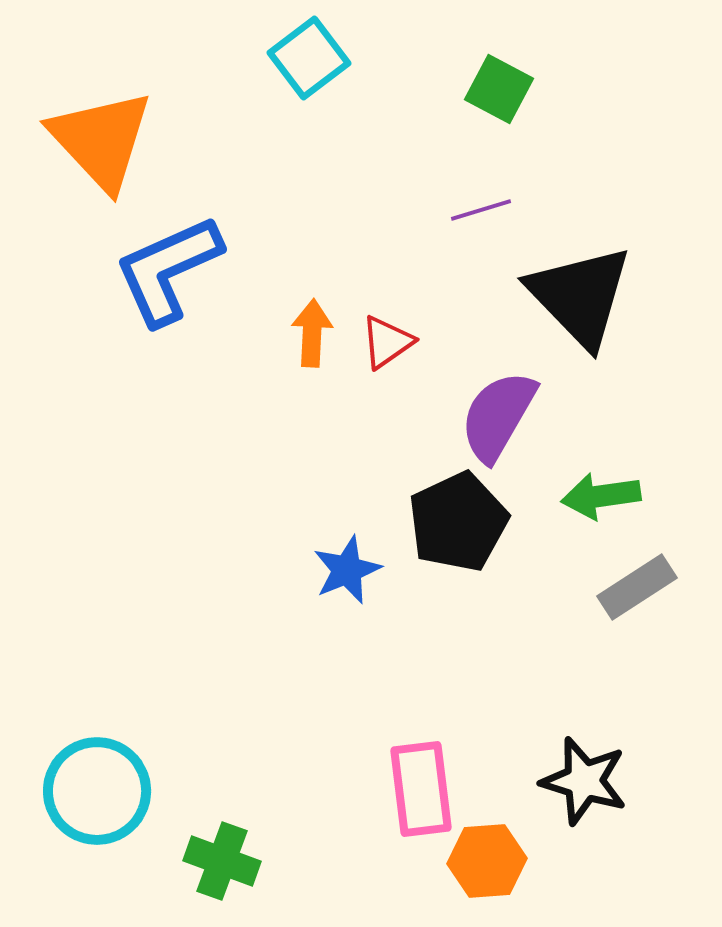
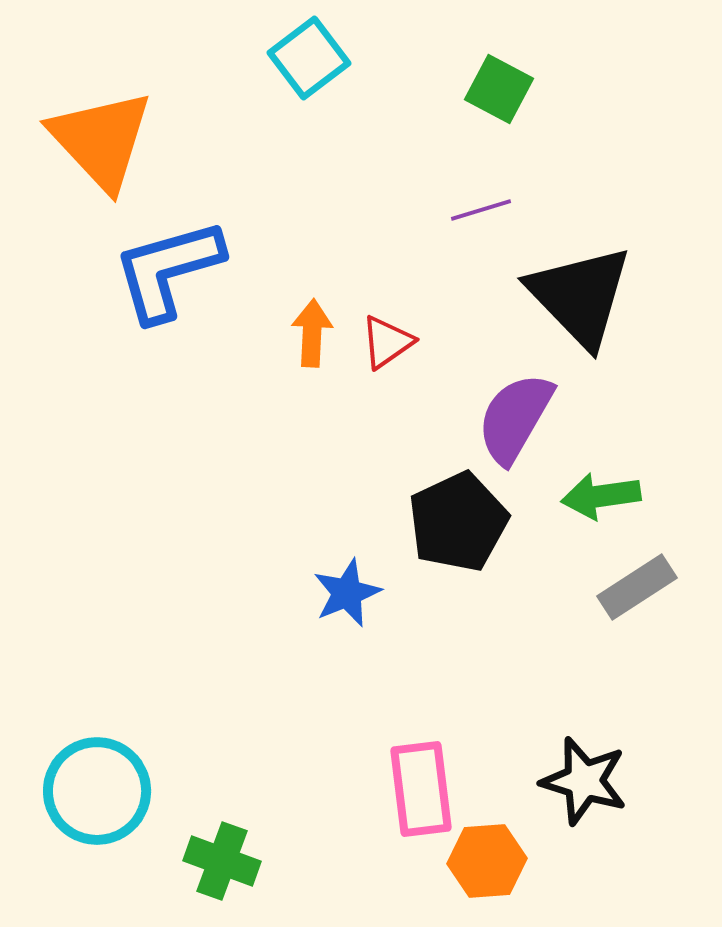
blue L-shape: rotated 8 degrees clockwise
purple semicircle: moved 17 px right, 2 px down
blue star: moved 23 px down
